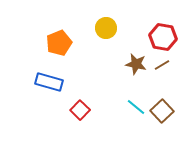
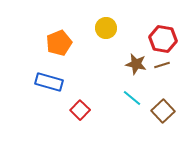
red hexagon: moved 2 px down
brown line: rotated 14 degrees clockwise
cyan line: moved 4 px left, 9 px up
brown square: moved 1 px right
